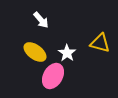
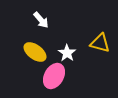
pink ellipse: moved 1 px right
